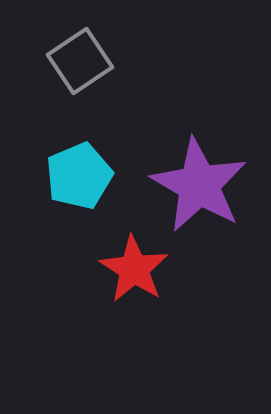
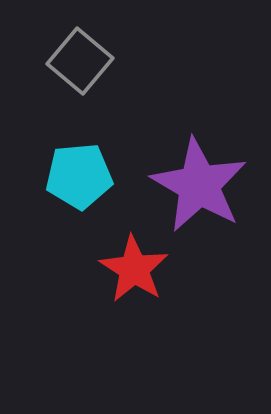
gray square: rotated 16 degrees counterclockwise
cyan pentagon: rotated 18 degrees clockwise
